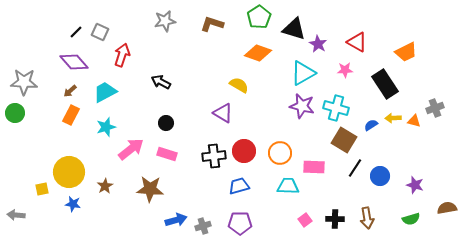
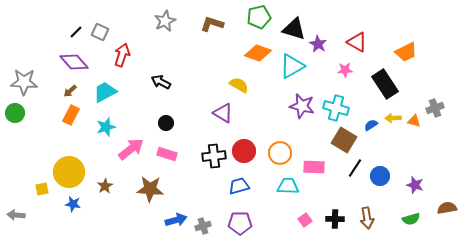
green pentagon at (259, 17): rotated 20 degrees clockwise
gray star at (165, 21): rotated 15 degrees counterclockwise
cyan triangle at (303, 73): moved 11 px left, 7 px up
